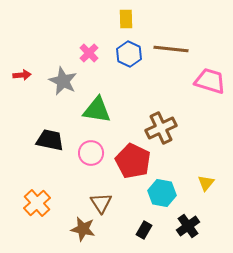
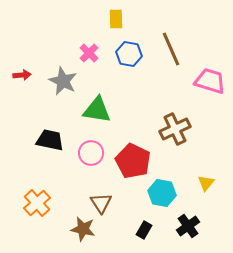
yellow rectangle: moved 10 px left
brown line: rotated 60 degrees clockwise
blue hexagon: rotated 15 degrees counterclockwise
brown cross: moved 14 px right, 1 px down
